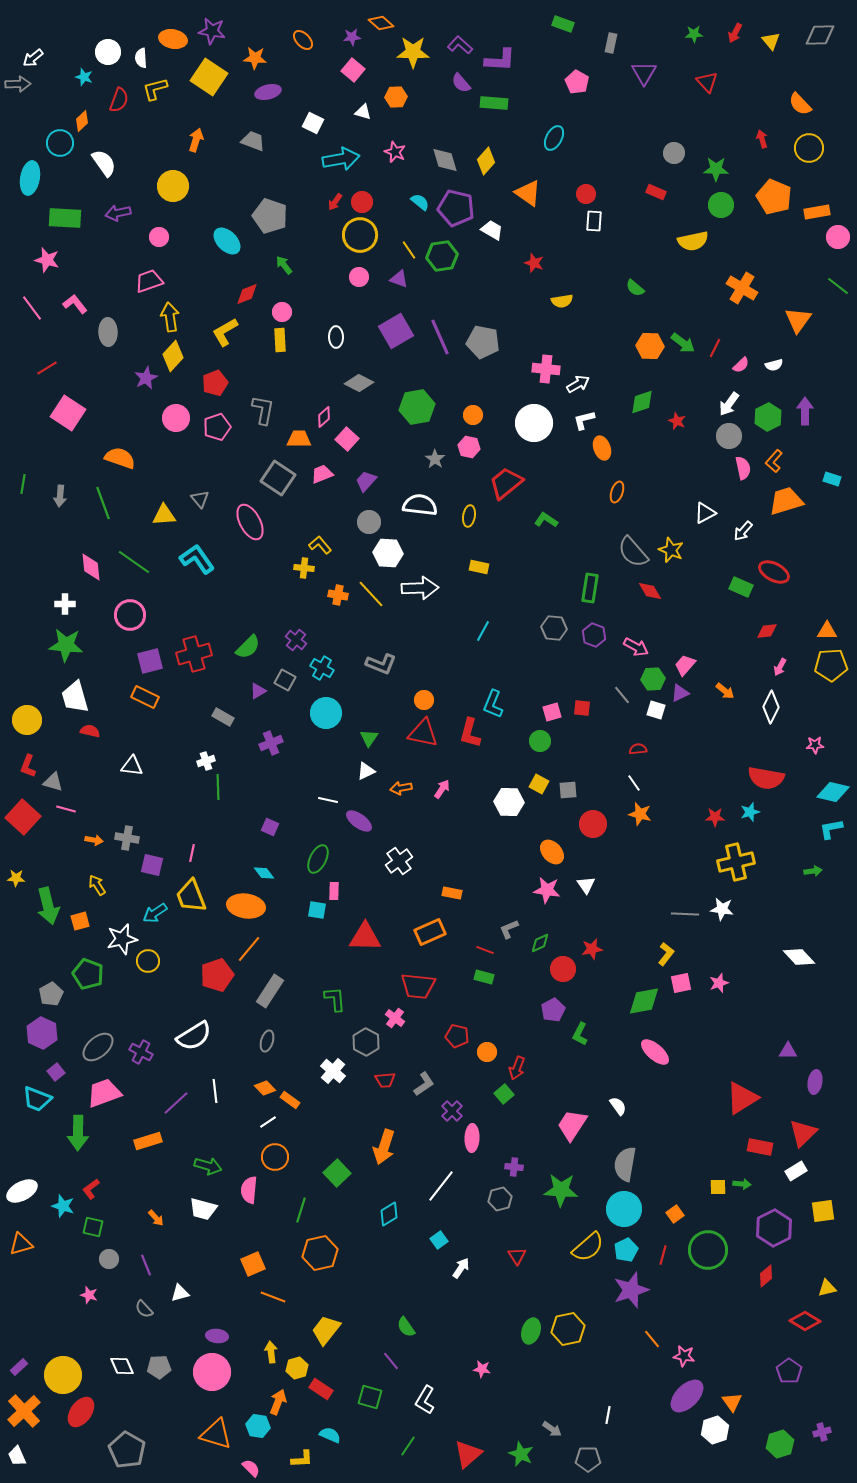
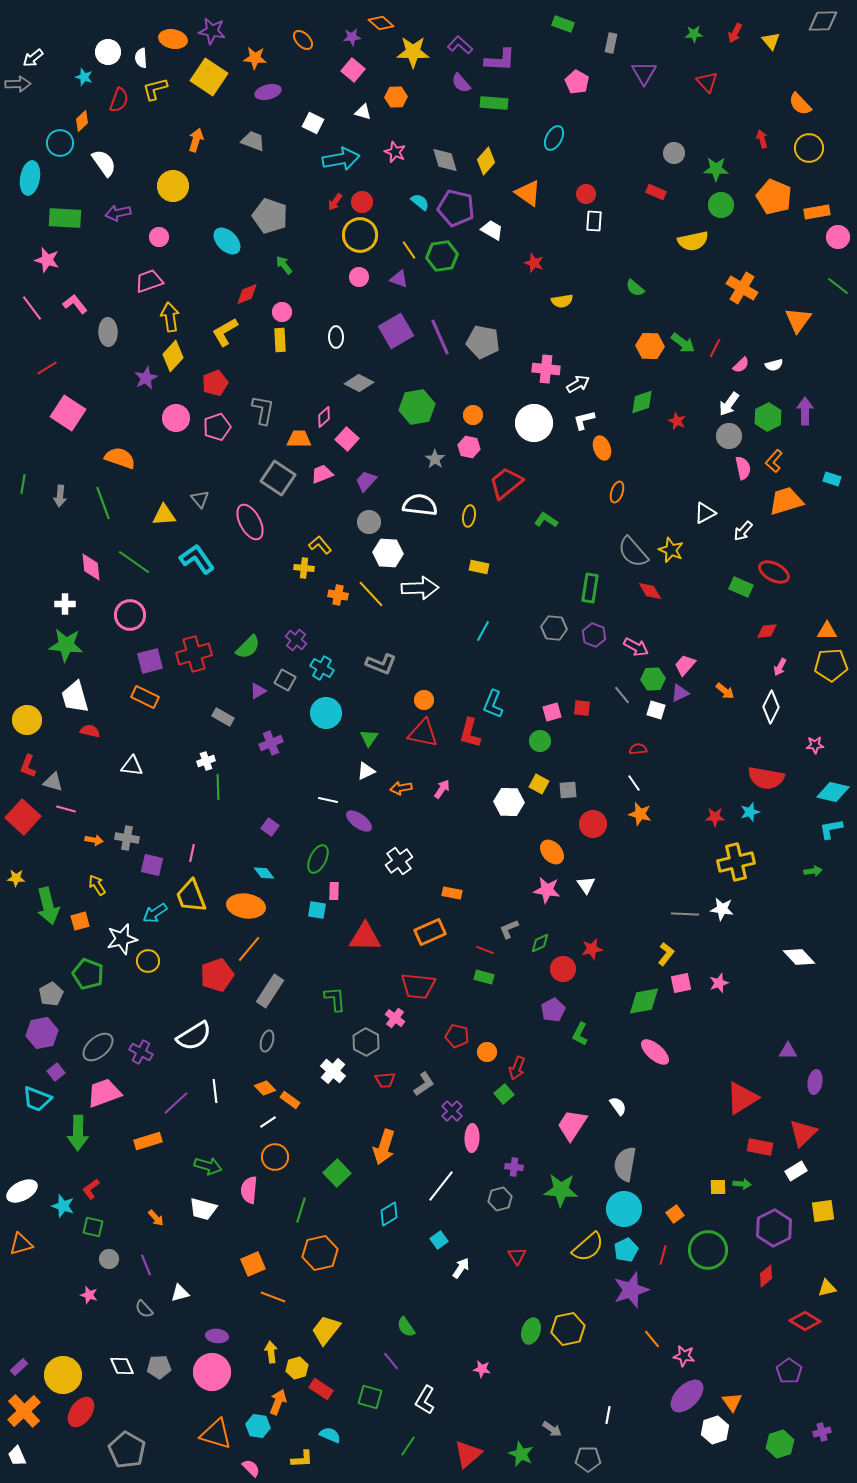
gray diamond at (820, 35): moved 3 px right, 14 px up
purple square at (270, 827): rotated 12 degrees clockwise
purple hexagon at (42, 1033): rotated 24 degrees clockwise
